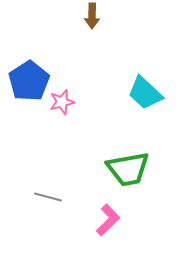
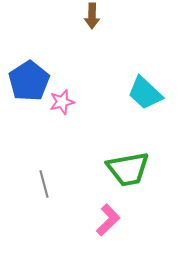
gray line: moved 4 px left, 13 px up; rotated 60 degrees clockwise
